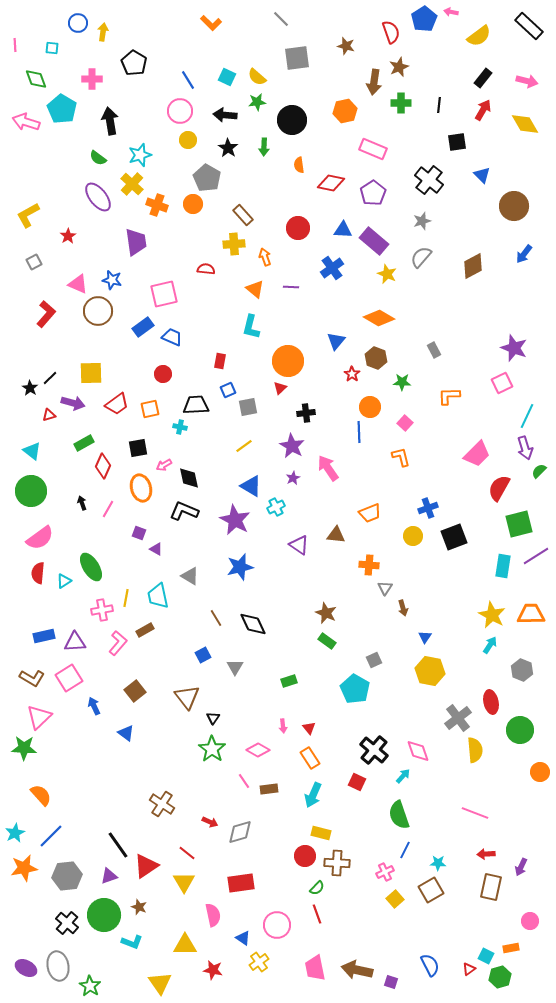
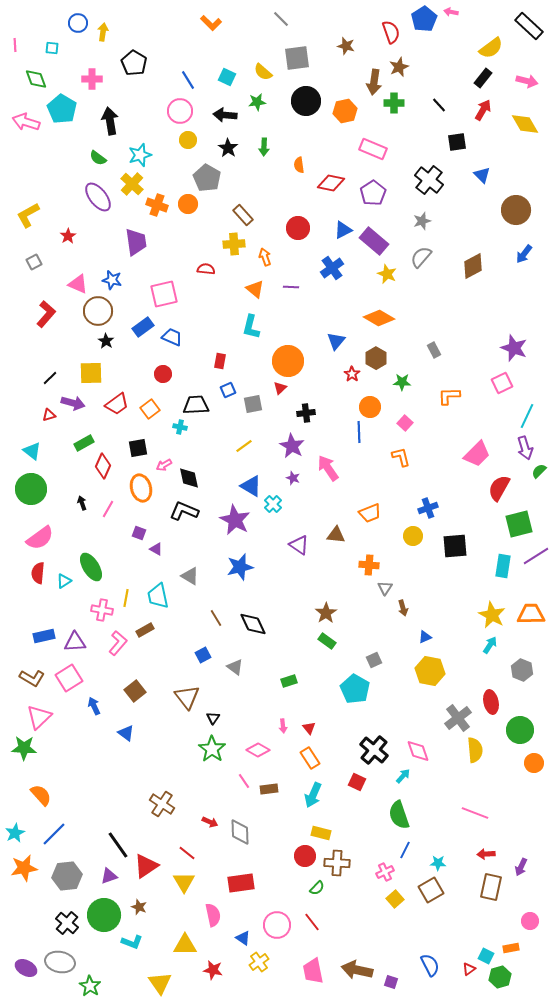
yellow semicircle at (479, 36): moved 12 px right, 12 px down
yellow semicircle at (257, 77): moved 6 px right, 5 px up
green cross at (401, 103): moved 7 px left
black line at (439, 105): rotated 49 degrees counterclockwise
black circle at (292, 120): moved 14 px right, 19 px up
orange circle at (193, 204): moved 5 px left
brown circle at (514, 206): moved 2 px right, 4 px down
blue triangle at (343, 230): rotated 30 degrees counterclockwise
brown hexagon at (376, 358): rotated 10 degrees clockwise
black star at (30, 388): moved 76 px right, 47 px up
gray square at (248, 407): moved 5 px right, 3 px up
orange square at (150, 409): rotated 24 degrees counterclockwise
purple star at (293, 478): rotated 24 degrees counterclockwise
green circle at (31, 491): moved 2 px up
cyan cross at (276, 507): moved 3 px left, 3 px up; rotated 18 degrees counterclockwise
black square at (454, 537): moved 1 px right, 9 px down; rotated 16 degrees clockwise
pink cross at (102, 610): rotated 20 degrees clockwise
brown star at (326, 613): rotated 15 degrees clockwise
blue triangle at (425, 637): rotated 32 degrees clockwise
gray triangle at (235, 667): rotated 24 degrees counterclockwise
orange circle at (540, 772): moved 6 px left, 9 px up
gray diamond at (240, 832): rotated 76 degrees counterclockwise
blue line at (51, 836): moved 3 px right, 2 px up
red line at (317, 914): moved 5 px left, 8 px down; rotated 18 degrees counterclockwise
gray ellipse at (58, 966): moved 2 px right, 4 px up; rotated 68 degrees counterclockwise
pink trapezoid at (315, 968): moved 2 px left, 3 px down
